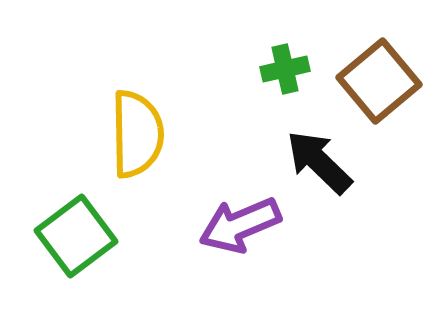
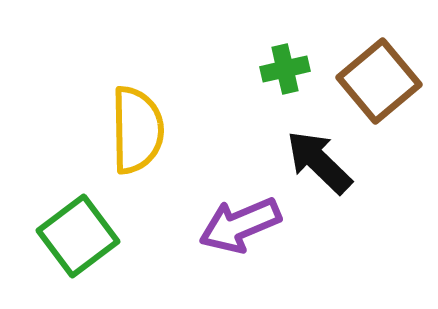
yellow semicircle: moved 4 px up
green square: moved 2 px right
